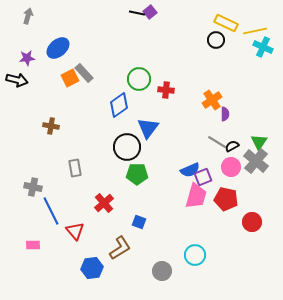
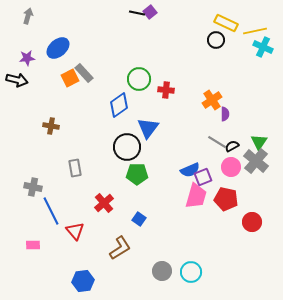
blue square at (139, 222): moved 3 px up; rotated 16 degrees clockwise
cyan circle at (195, 255): moved 4 px left, 17 px down
blue hexagon at (92, 268): moved 9 px left, 13 px down
